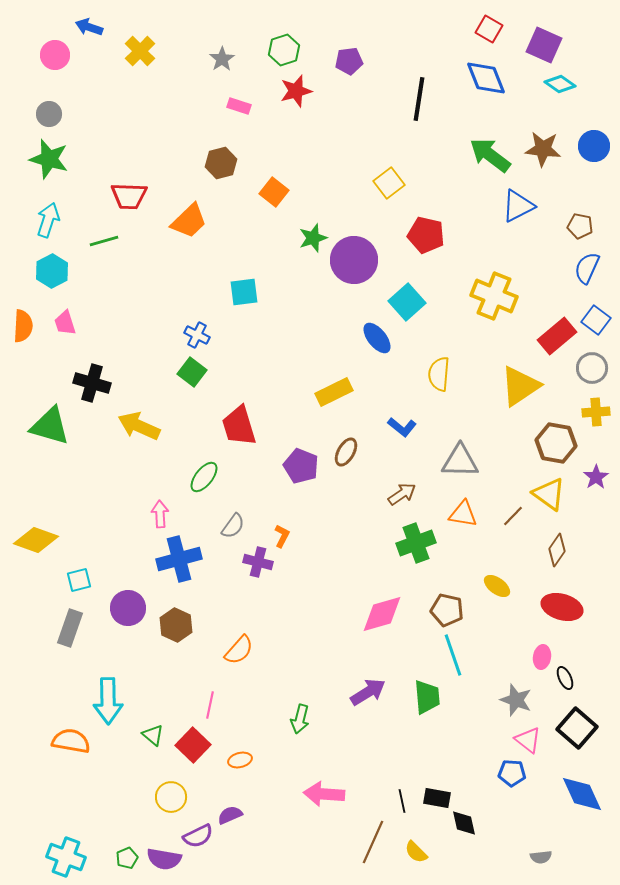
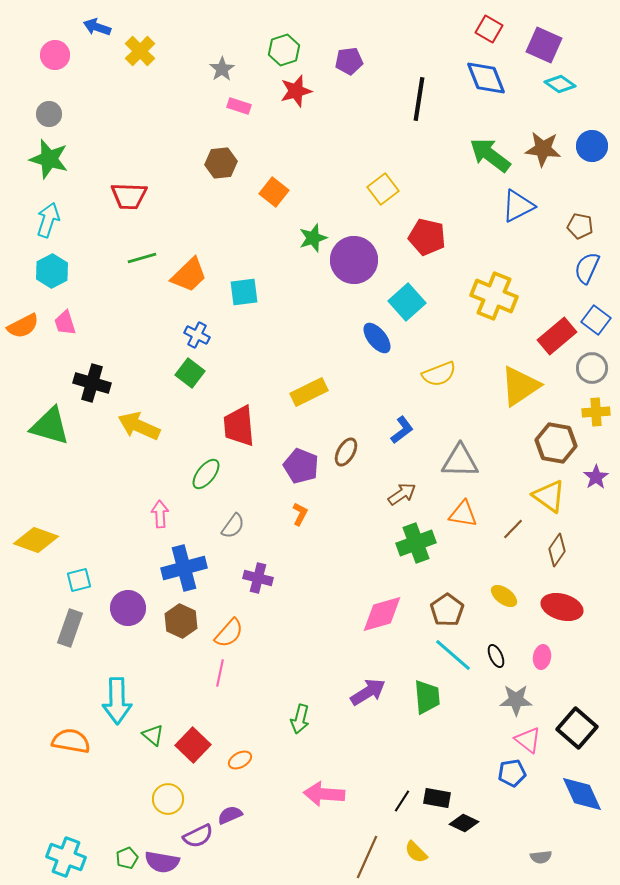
blue arrow at (89, 27): moved 8 px right
gray star at (222, 59): moved 10 px down
blue circle at (594, 146): moved 2 px left
brown hexagon at (221, 163): rotated 8 degrees clockwise
yellow square at (389, 183): moved 6 px left, 6 px down
orange trapezoid at (189, 221): moved 54 px down
red pentagon at (426, 235): moved 1 px right, 2 px down
green line at (104, 241): moved 38 px right, 17 px down
orange semicircle at (23, 326): rotated 60 degrees clockwise
green square at (192, 372): moved 2 px left, 1 px down
yellow semicircle at (439, 374): rotated 116 degrees counterclockwise
yellow rectangle at (334, 392): moved 25 px left
red trapezoid at (239, 426): rotated 12 degrees clockwise
blue L-shape at (402, 427): moved 3 px down; rotated 76 degrees counterclockwise
green ellipse at (204, 477): moved 2 px right, 3 px up
yellow triangle at (549, 494): moved 2 px down
brown line at (513, 516): moved 13 px down
orange L-shape at (282, 536): moved 18 px right, 22 px up
blue cross at (179, 559): moved 5 px right, 9 px down
purple cross at (258, 562): moved 16 px down
yellow ellipse at (497, 586): moved 7 px right, 10 px down
brown pentagon at (447, 610): rotated 24 degrees clockwise
brown hexagon at (176, 625): moved 5 px right, 4 px up
orange semicircle at (239, 650): moved 10 px left, 17 px up
cyan line at (453, 655): rotated 30 degrees counterclockwise
black ellipse at (565, 678): moved 69 px left, 22 px up
gray star at (516, 700): rotated 20 degrees counterclockwise
cyan arrow at (108, 701): moved 9 px right
pink line at (210, 705): moved 10 px right, 32 px up
orange ellipse at (240, 760): rotated 15 degrees counterclockwise
blue pentagon at (512, 773): rotated 12 degrees counterclockwise
yellow circle at (171, 797): moved 3 px left, 2 px down
black line at (402, 801): rotated 45 degrees clockwise
black diamond at (464, 823): rotated 52 degrees counterclockwise
brown line at (373, 842): moved 6 px left, 15 px down
purple semicircle at (164, 859): moved 2 px left, 3 px down
